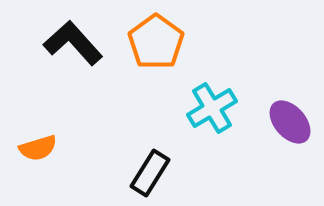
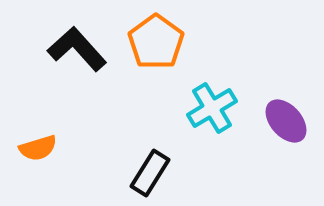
black L-shape: moved 4 px right, 6 px down
purple ellipse: moved 4 px left, 1 px up
